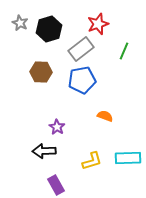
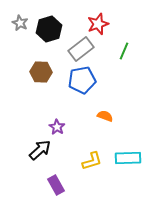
black arrow: moved 4 px left, 1 px up; rotated 140 degrees clockwise
